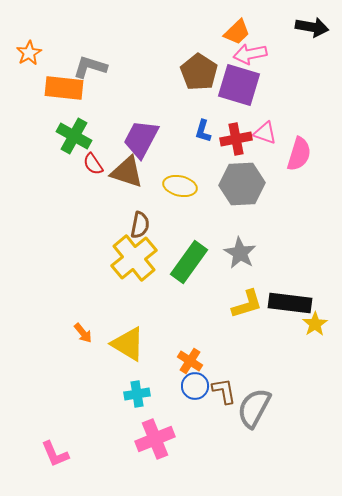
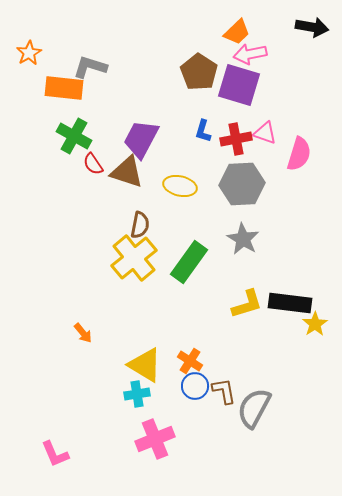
gray star: moved 3 px right, 14 px up
yellow triangle: moved 17 px right, 21 px down
